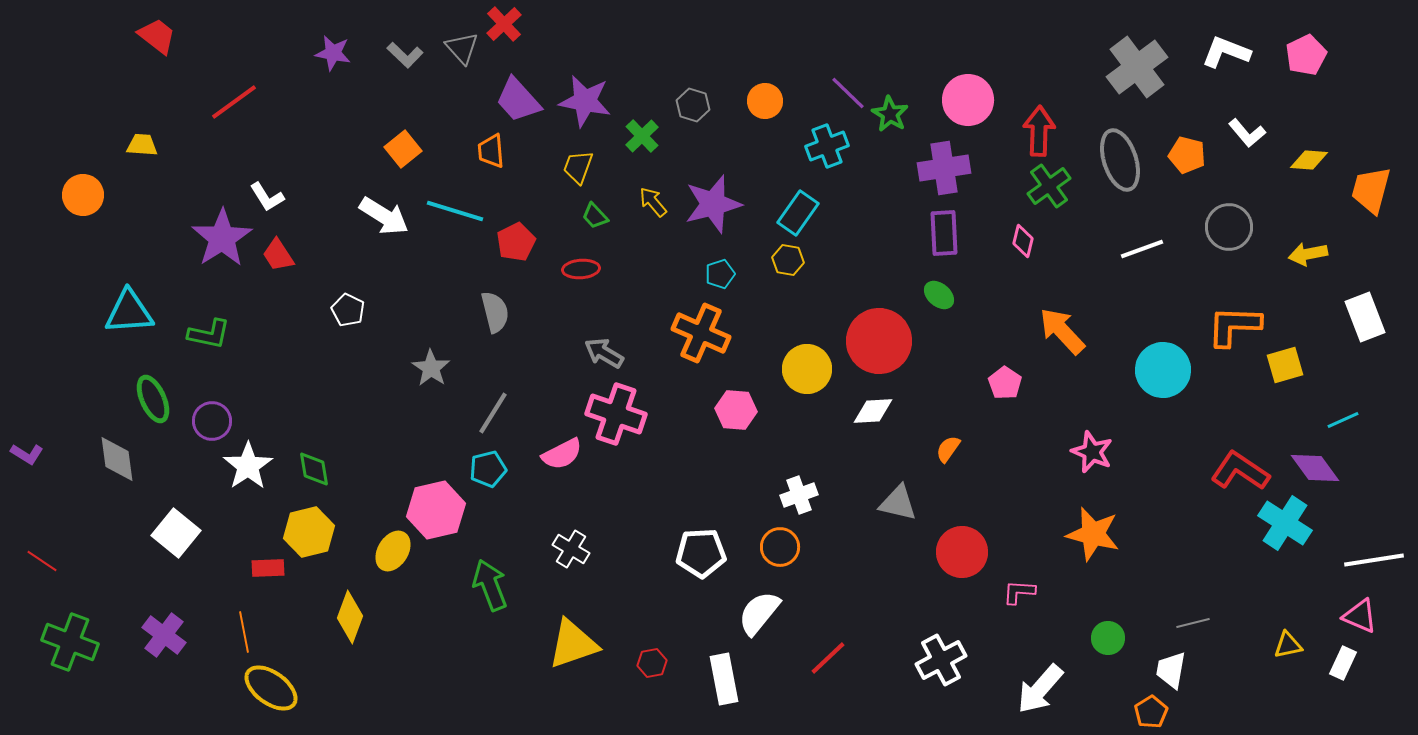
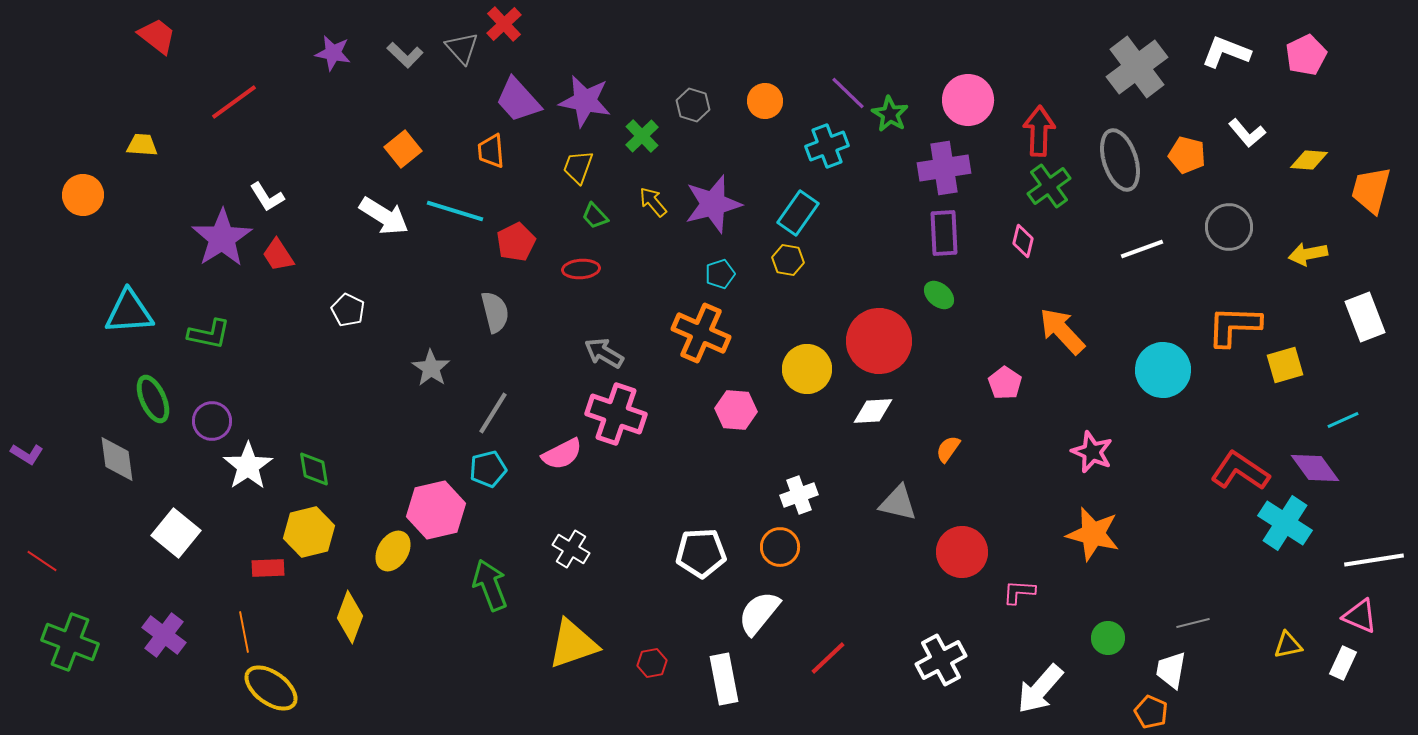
orange pentagon at (1151, 712): rotated 16 degrees counterclockwise
